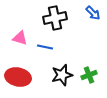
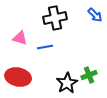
blue arrow: moved 2 px right, 2 px down
blue line: rotated 21 degrees counterclockwise
black star: moved 5 px right, 8 px down; rotated 15 degrees counterclockwise
